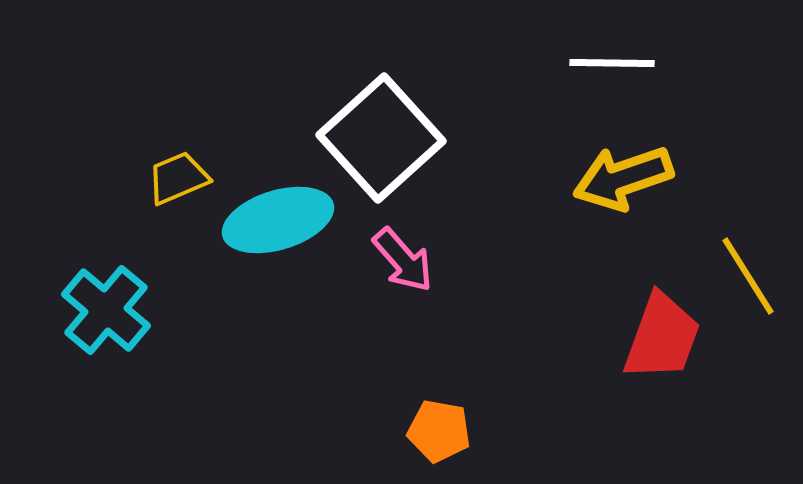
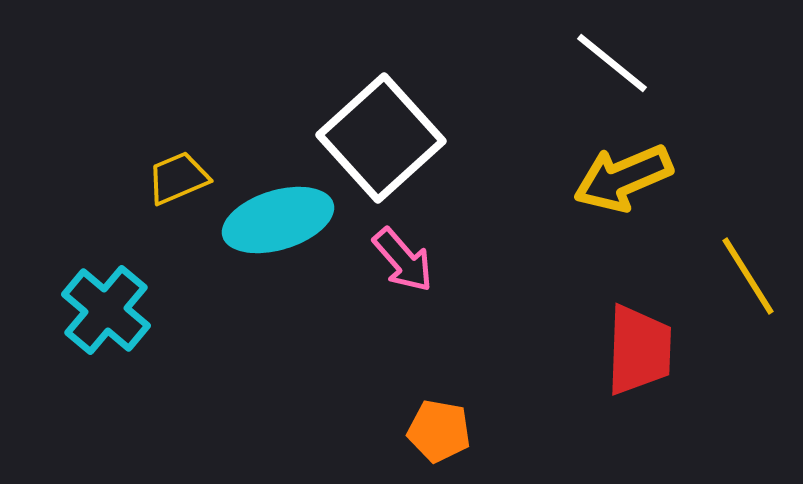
white line: rotated 38 degrees clockwise
yellow arrow: rotated 4 degrees counterclockwise
red trapezoid: moved 23 px left, 13 px down; rotated 18 degrees counterclockwise
